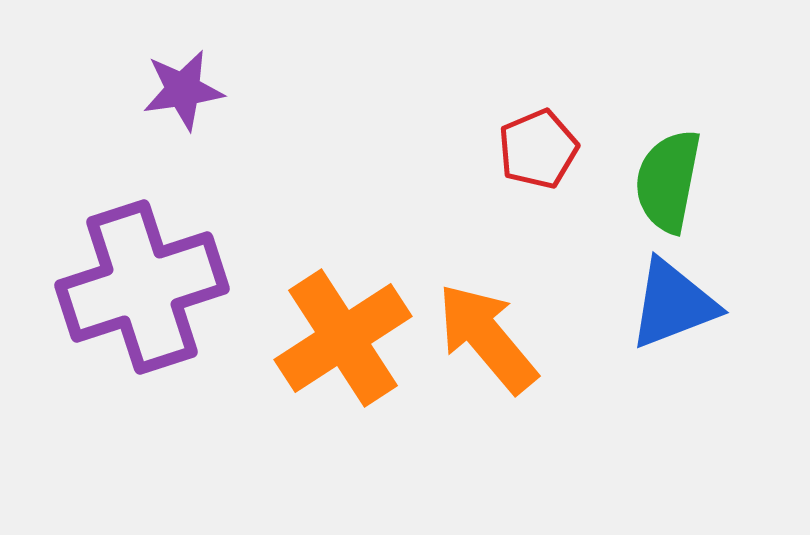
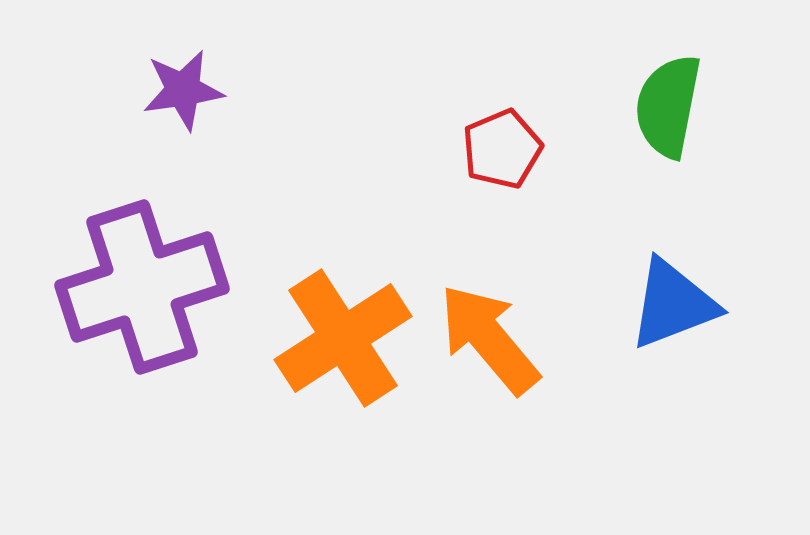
red pentagon: moved 36 px left
green semicircle: moved 75 px up
orange arrow: moved 2 px right, 1 px down
